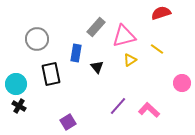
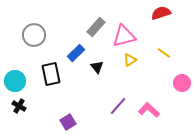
gray circle: moved 3 px left, 4 px up
yellow line: moved 7 px right, 4 px down
blue rectangle: rotated 36 degrees clockwise
cyan circle: moved 1 px left, 3 px up
